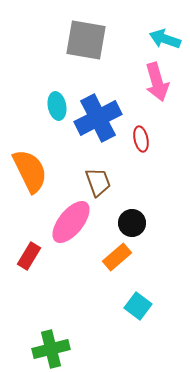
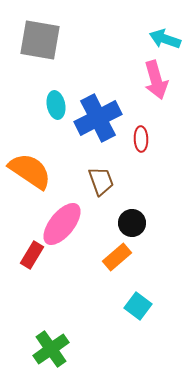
gray square: moved 46 px left
pink arrow: moved 1 px left, 2 px up
cyan ellipse: moved 1 px left, 1 px up
red ellipse: rotated 10 degrees clockwise
orange semicircle: rotated 30 degrees counterclockwise
brown trapezoid: moved 3 px right, 1 px up
pink ellipse: moved 9 px left, 2 px down
red rectangle: moved 3 px right, 1 px up
green cross: rotated 21 degrees counterclockwise
